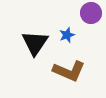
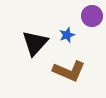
purple circle: moved 1 px right, 3 px down
black triangle: rotated 8 degrees clockwise
